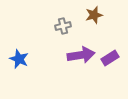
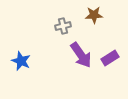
brown star: rotated 12 degrees clockwise
purple arrow: rotated 64 degrees clockwise
blue star: moved 2 px right, 2 px down
